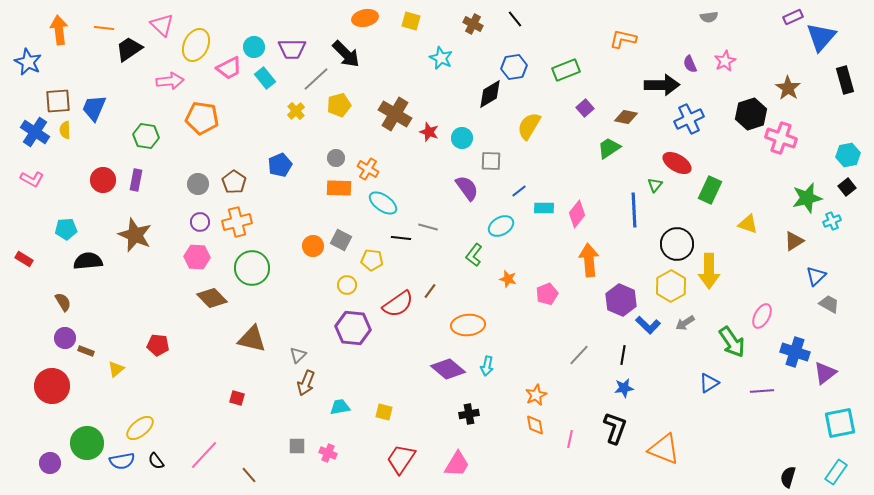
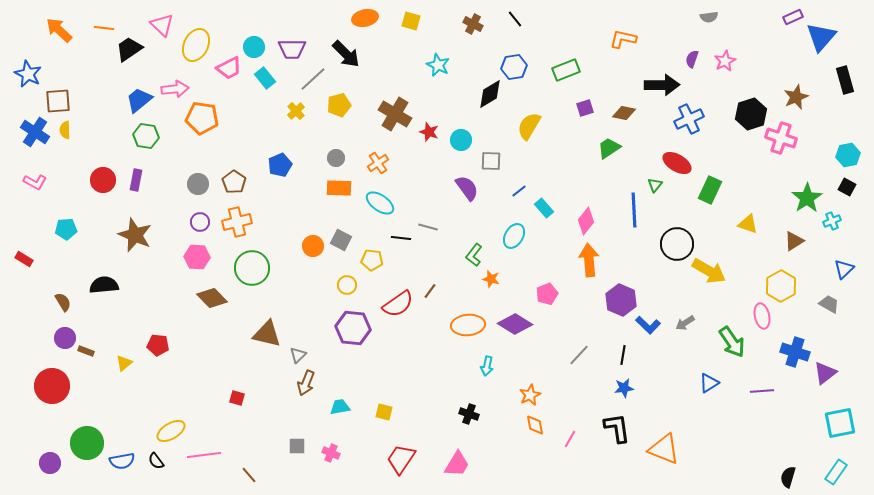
orange arrow at (59, 30): rotated 40 degrees counterclockwise
cyan star at (441, 58): moved 3 px left, 7 px down
blue star at (28, 62): moved 12 px down
purple semicircle at (690, 64): moved 2 px right, 5 px up; rotated 42 degrees clockwise
gray line at (316, 79): moved 3 px left
pink arrow at (170, 81): moved 5 px right, 8 px down
brown star at (788, 88): moved 8 px right, 9 px down; rotated 15 degrees clockwise
blue trapezoid at (94, 108): moved 45 px right, 8 px up; rotated 28 degrees clockwise
purple square at (585, 108): rotated 24 degrees clockwise
brown diamond at (626, 117): moved 2 px left, 4 px up
cyan circle at (462, 138): moved 1 px left, 2 px down
orange cross at (368, 169): moved 10 px right, 6 px up; rotated 25 degrees clockwise
pink L-shape at (32, 179): moved 3 px right, 3 px down
black square at (847, 187): rotated 24 degrees counterclockwise
green star at (807, 198): rotated 20 degrees counterclockwise
cyan ellipse at (383, 203): moved 3 px left
cyan rectangle at (544, 208): rotated 48 degrees clockwise
pink diamond at (577, 214): moved 9 px right, 7 px down
cyan ellipse at (501, 226): moved 13 px right, 10 px down; rotated 30 degrees counterclockwise
black semicircle at (88, 261): moved 16 px right, 24 px down
yellow arrow at (709, 271): rotated 60 degrees counterclockwise
blue triangle at (816, 276): moved 28 px right, 7 px up
orange star at (508, 279): moved 17 px left
yellow hexagon at (671, 286): moved 110 px right
pink ellipse at (762, 316): rotated 40 degrees counterclockwise
brown triangle at (252, 339): moved 15 px right, 5 px up
yellow triangle at (116, 369): moved 8 px right, 6 px up
purple diamond at (448, 369): moved 67 px right, 45 px up; rotated 8 degrees counterclockwise
orange star at (536, 395): moved 6 px left
black cross at (469, 414): rotated 30 degrees clockwise
yellow ellipse at (140, 428): moved 31 px right, 3 px down; rotated 8 degrees clockwise
black L-shape at (615, 428): moved 2 px right; rotated 28 degrees counterclockwise
pink line at (570, 439): rotated 18 degrees clockwise
pink cross at (328, 453): moved 3 px right
pink line at (204, 455): rotated 40 degrees clockwise
